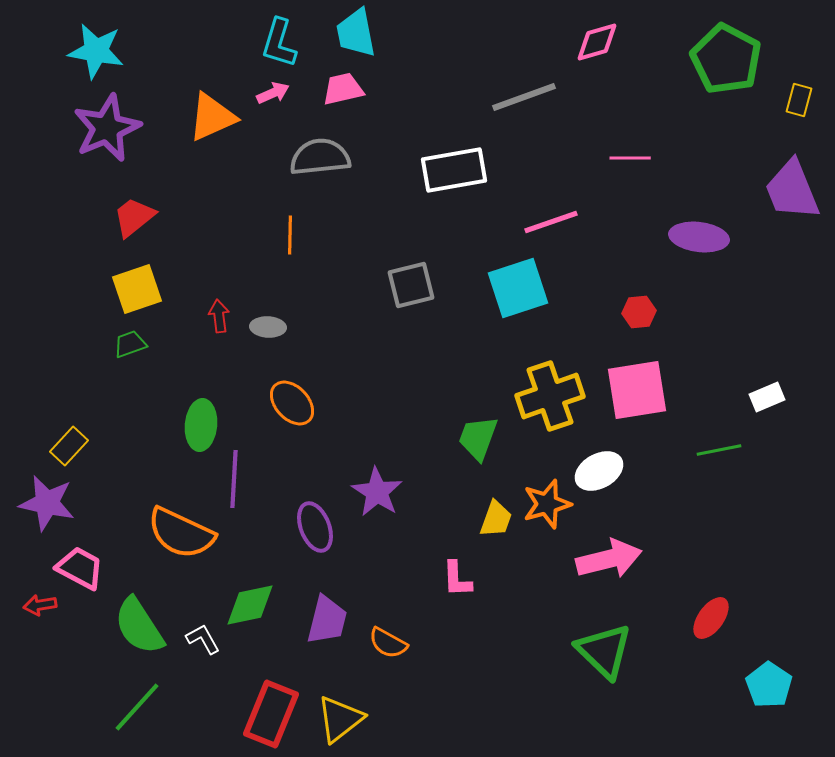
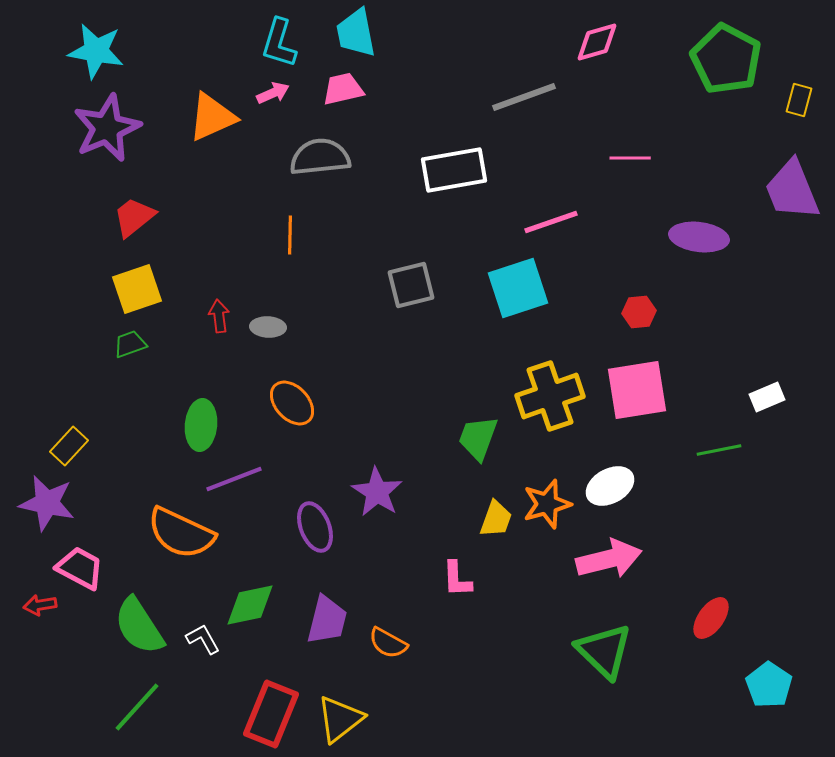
white ellipse at (599, 471): moved 11 px right, 15 px down
purple line at (234, 479): rotated 66 degrees clockwise
